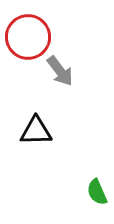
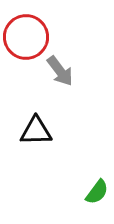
red circle: moved 2 px left
green semicircle: rotated 120 degrees counterclockwise
